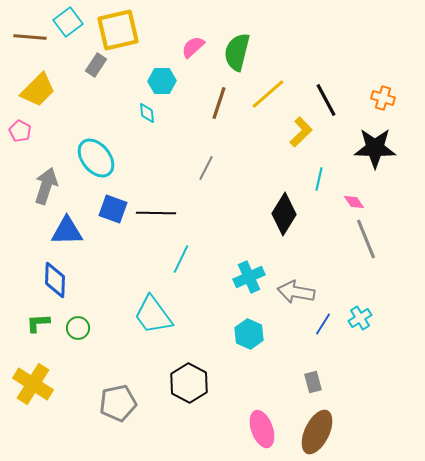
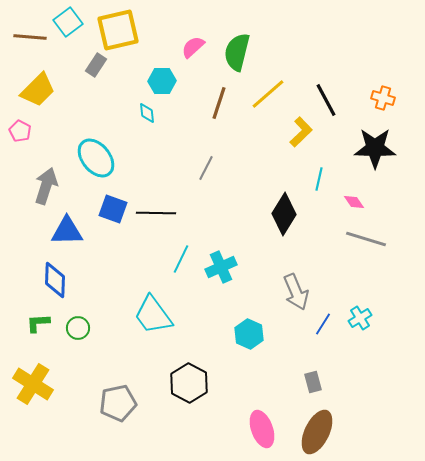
gray line at (366, 239): rotated 51 degrees counterclockwise
cyan cross at (249, 277): moved 28 px left, 10 px up
gray arrow at (296, 292): rotated 123 degrees counterclockwise
